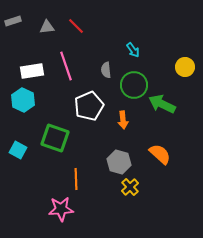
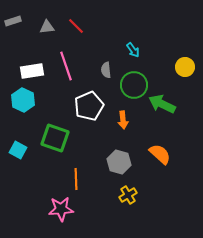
yellow cross: moved 2 px left, 8 px down; rotated 12 degrees clockwise
